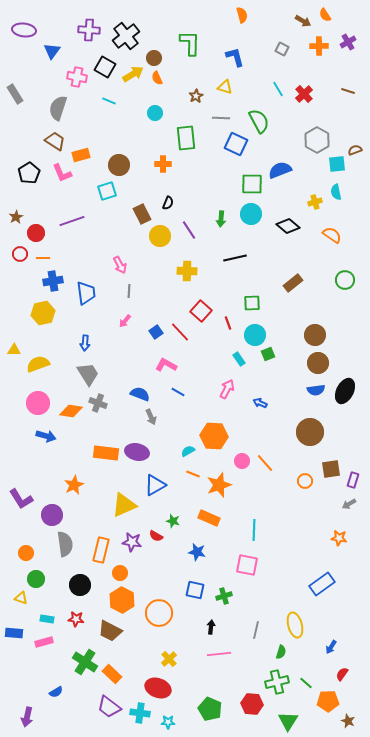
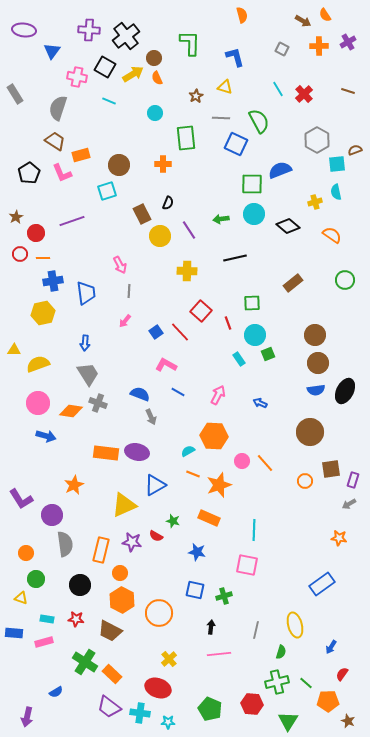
cyan circle at (251, 214): moved 3 px right
green arrow at (221, 219): rotated 77 degrees clockwise
pink arrow at (227, 389): moved 9 px left, 6 px down
